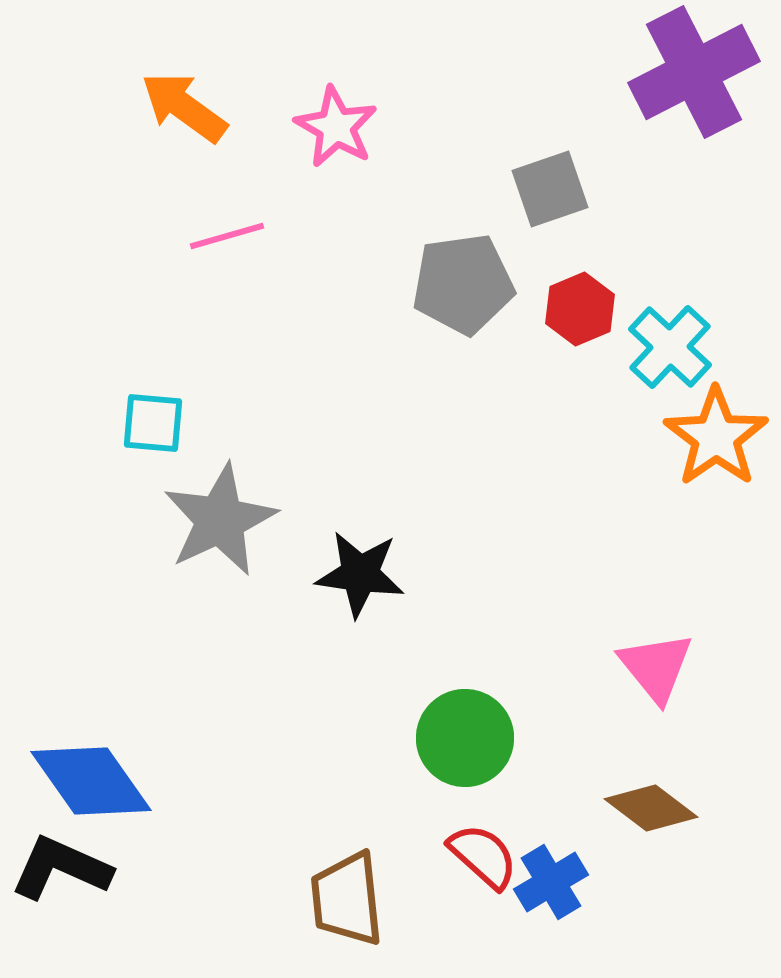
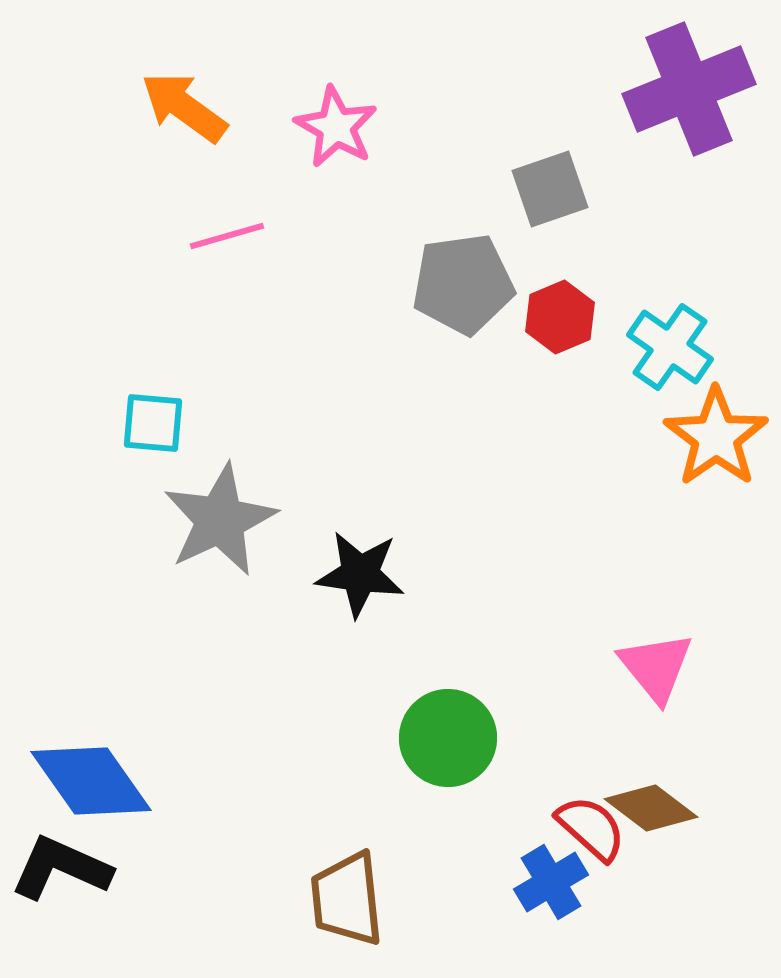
purple cross: moved 5 px left, 17 px down; rotated 5 degrees clockwise
red hexagon: moved 20 px left, 8 px down
cyan cross: rotated 8 degrees counterclockwise
green circle: moved 17 px left
red semicircle: moved 108 px right, 28 px up
